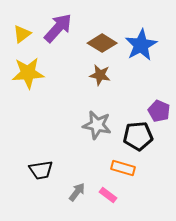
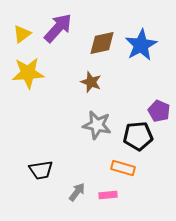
brown diamond: rotated 44 degrees counterclockwise
brown star: moved 9 px left, 7 px down; rotated 10 degrees clockwise
pink rectangle: rotated 42 degrees counterclockwise
